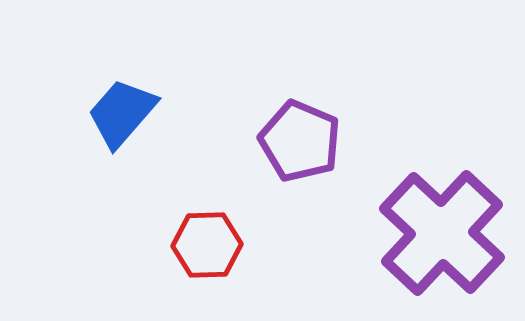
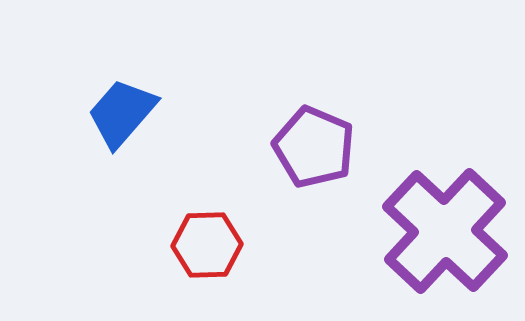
purple pentagon: moved 14 px right, 6 px down
purple cross: moved 3 px right, 2 px up
